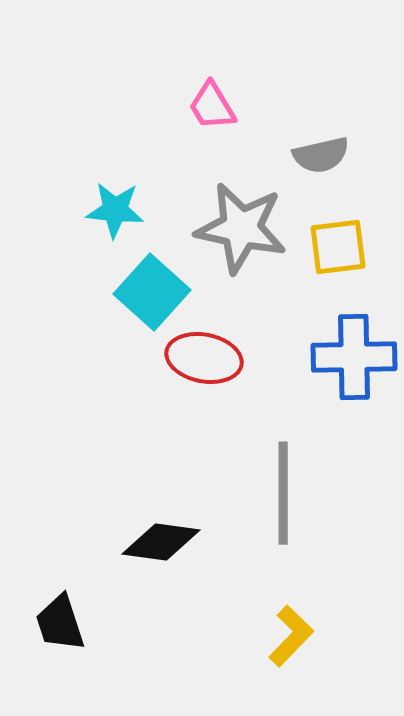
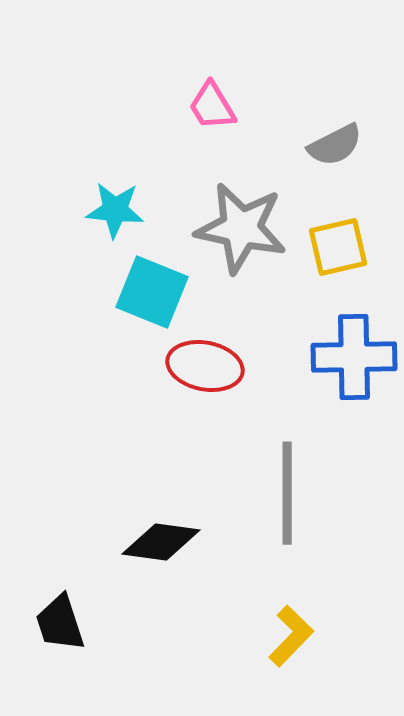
gray semicircle: moved 14 px right, 10 px up; rotated 14 degrees counterclockwise
yellow square: rotated 6 degrees counterclockwise
cyan square: rotated 20 degrees counterclockwise
red ellipse: moved 1 px right, 8 px down
gray line: moved 4 px right
